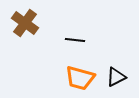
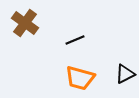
black line: rotated 30 degrees counterclockwise
black triangle: moved 9 px right, 3 px up
